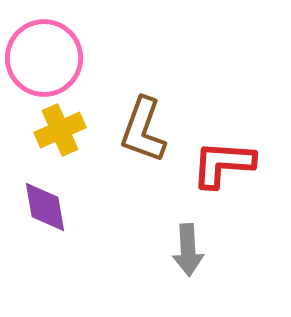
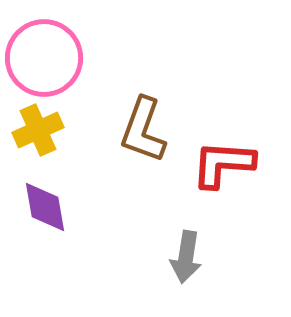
yellow cross: moved 22 px left
gray arrow: moved 2 px left, 7 px down; rotated 12 degrees clockwise
